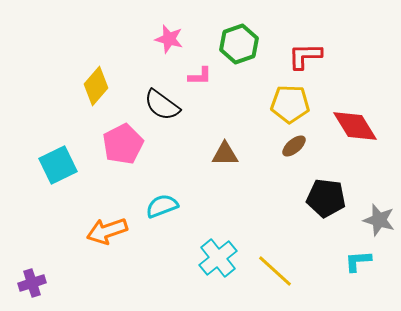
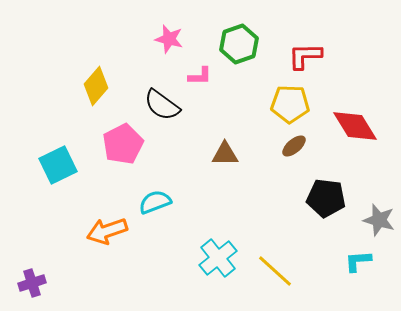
cyan semicircle: moved 7 px left, 4 px up
